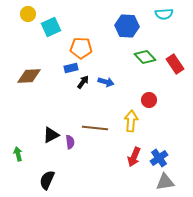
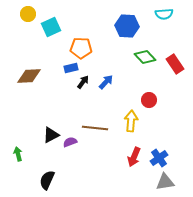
blue arrow: rotated 63 degrees counterclockwise
purple semicircle: rotated 104 degrees counterclockwise
